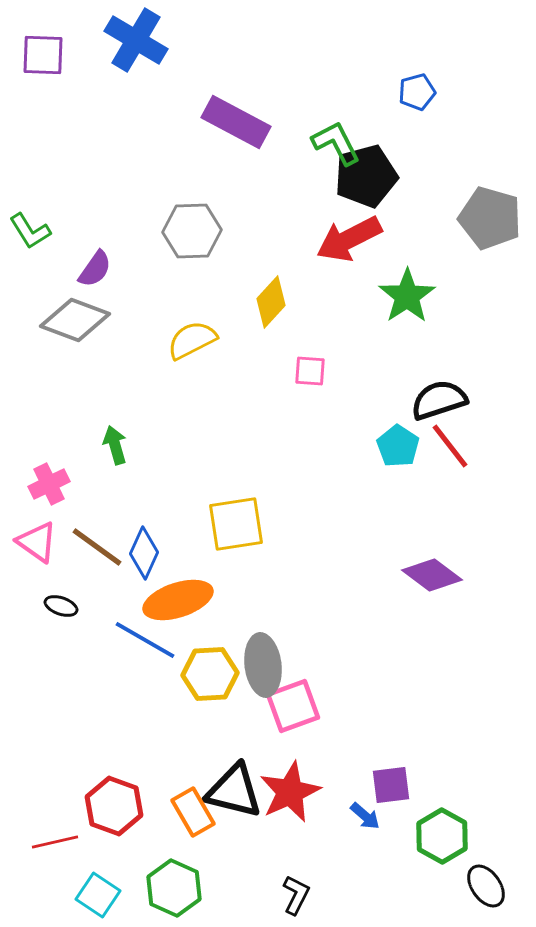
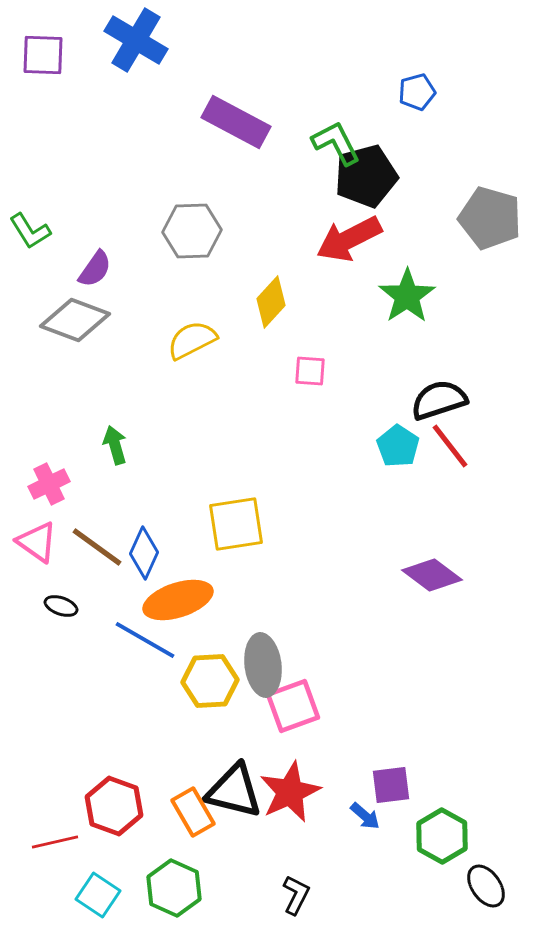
yellow hexagon at (210, 674): moved 7 px down
